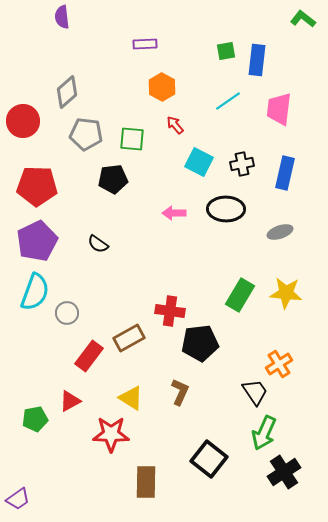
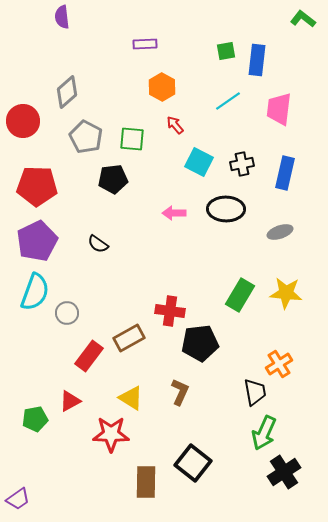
gray pentagon at (86, 134): moved 3 px down; rotated 20 degrees clockwise
black trapezoid at (255, 392): rotated 24 degrees clockwise
black square at (209, 459): moved 16 px left, 4 px down
